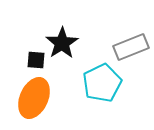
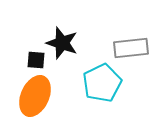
black star: rotated 20 degrees counterclockwise
gray rectangle: moved 1 px down; rotated 16 degrees clockwise
orange ellipse: moved 1 px right, 2 px up
